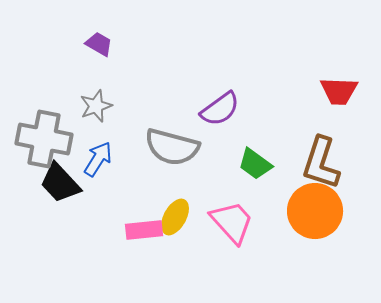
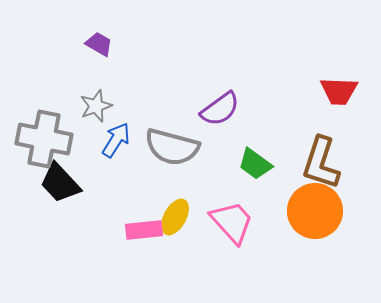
blue arrow: moved 18 px right, 19 px up
